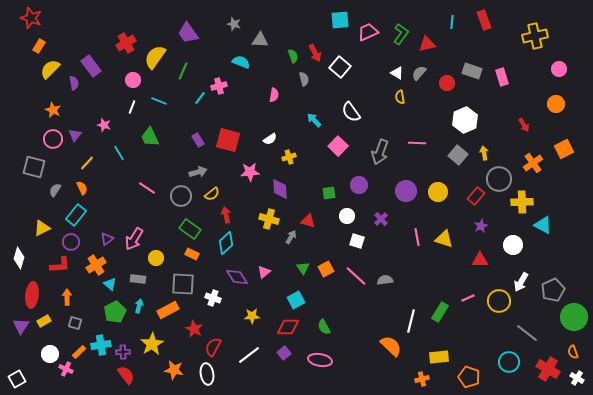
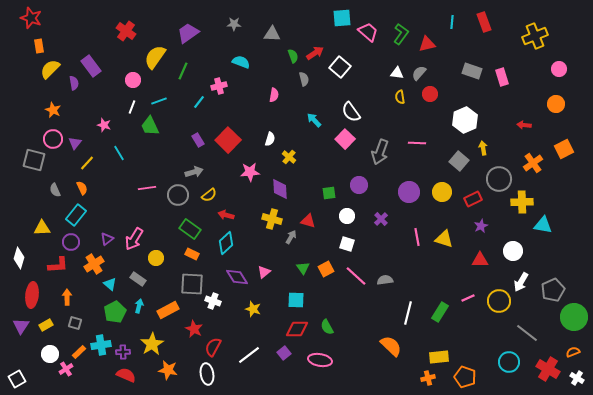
cyan square at (340, 20): moved 2 px right, 2 px up
red rectangle at (484, 20): moved 2 px down
gray star at (234, 24): rotated 16 degrees counterclockwise
pink trapezoid at (368, 32): rotated 65 degrees clockwise
purple trapezoid at (188, 33): rotated 90 degrees clockwise
yellow cross at (535, 36): rotated 10 degrees counterclockwise
gray triangle at (260, 40): moved 12 px right, 6 px up
red cross at (126, 43): moved 12 px up; rotated 24 degrees counterclockwise
orange rectangle at (39, 46): rotated 40 degrees counterclockwise
red arrow at (315, 53): rotated 96 degrees counterclockwise
white triangle at (397, 73): rotated 24 degrees counterclockwise
red circle at (447, 83): moved 17 px left, 11 px down
cyan line at (200, 98): moved 1 px left, 4 px down
cyan line at (159, 101): rotated 42 degrees counterclockwise
red arrow at (524, 125): rotated 128 degrees clockwise
purple triangle at (75, 135): moved 8 px down
green trapezoid at (150, 137): moved 11 px up
white semicircle at (270, 139): rotated 40 degrees counterclockwise
red square at (228, 140): rotated 30 degrees clockwise
pink square at (338, 146): moved 7 px right, 7 px up
yellow arrow at (484, 153): moved 1 px left, 5 px up
gray square at (458, 155): moved 1 px right, 6 px down
yellow cross at (289, 157): rotated 32 degrees counterclockwise
gray square at (34, 167): moved 7 px up
gray arrow at (198, 172): moved 4 px left
pink line at (147, 188): rotated 42 degrees counterclockwise
gray semicircle at (55, 190): rotated 56 degrees counterclockwise
purple circle at (406, 191): moved 3 px right, 1 px down
yellow circle at (438, 192): moved 4 px right
yellow semicircle at (212, 194): moved 3 px left, 1 px down
gray circle at (181, 196): moved 3 px left, 1 px up
red rectangle at (476, 196): moved 3 px left, 3 px down; rotated 24 degrees clockwise
red arrow at (226, 215): rotated 63 degrees counterclockwise
yellow cross at (269, 219): moved 3 px right
cyan triangle at (543, 225): rotated 18 degrees counterclockwise
yellow triangle at (42, 228): rotated 24 degrees clockwise
white square at (357, 241): moved 10 px left, 3 px down
white circle at (513, 245): moved 6 px down
red L-shape at (60, 265): moved 2 px left
orange cross at (96, 265): moved 2 px left, 1 px up
gray rectangle at (138, 279): rotated 28 degrees clockwise
gray square at (183, 284): moved 9 px right
white cross at (213, 298): moved 3 px down
cyan square at (296, 300): rotated 30 degrees clockwise
yellow star at (252, 316): moved 1 px right, 7 px up; rotated 21 degrees clockwise
yellow rectangle at (44, 321): moved 2 px right, 4 px down
white line at (411, 321): moved 3 px left, 8 px up
red diamond at (288, 327): moved 9 px right, 2 px down
green semicircle at (324, 327): moved 3 px right
orange semicircle at (573, 352): rotated 88 degrees clockwise
pink cross at (66, 369): rotated 32 degrees clockwise
orange star at (174, 370): moved 6 px left
red semicircle at (126, 375): rotated 30 degrees counterclockwise
orange pentagon at (469, 377): moved 4 px left
orange cross at (422, 379): moved 6 px right, 1 px up
